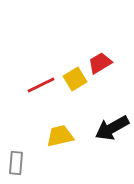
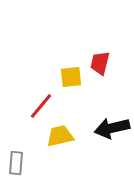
red trapezoid: rotated 45 degrees counterclockwise
yellow square: moved 4 px left, 2 px up; rotated 25 degrees clockwise
red line: moved 21 px down; rotated 24 degrees counterclockwise
black arrow: rotated 16 degrees clockwise
